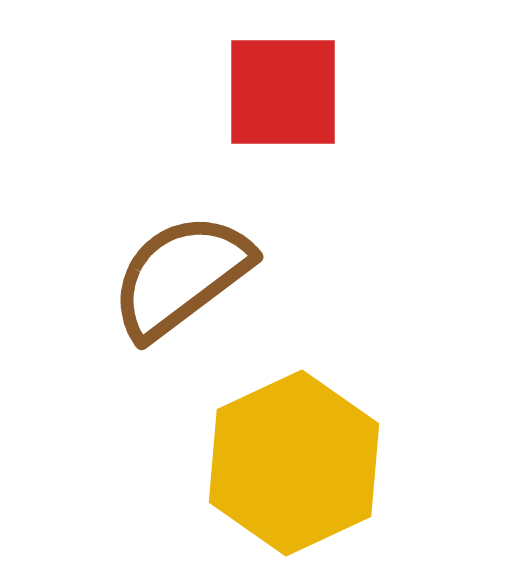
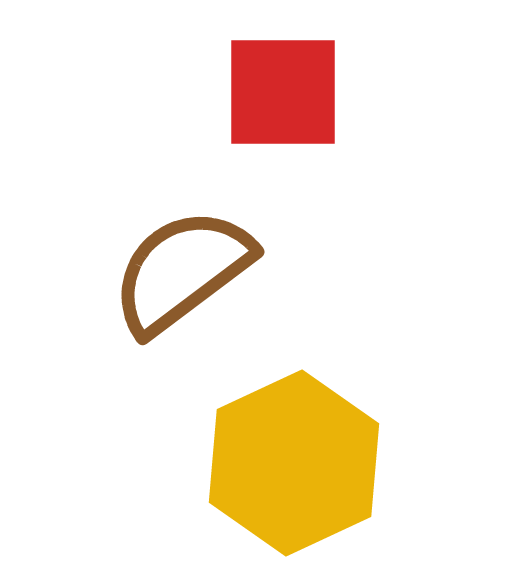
brown semicircle: moved 1 px right, 5 px up
